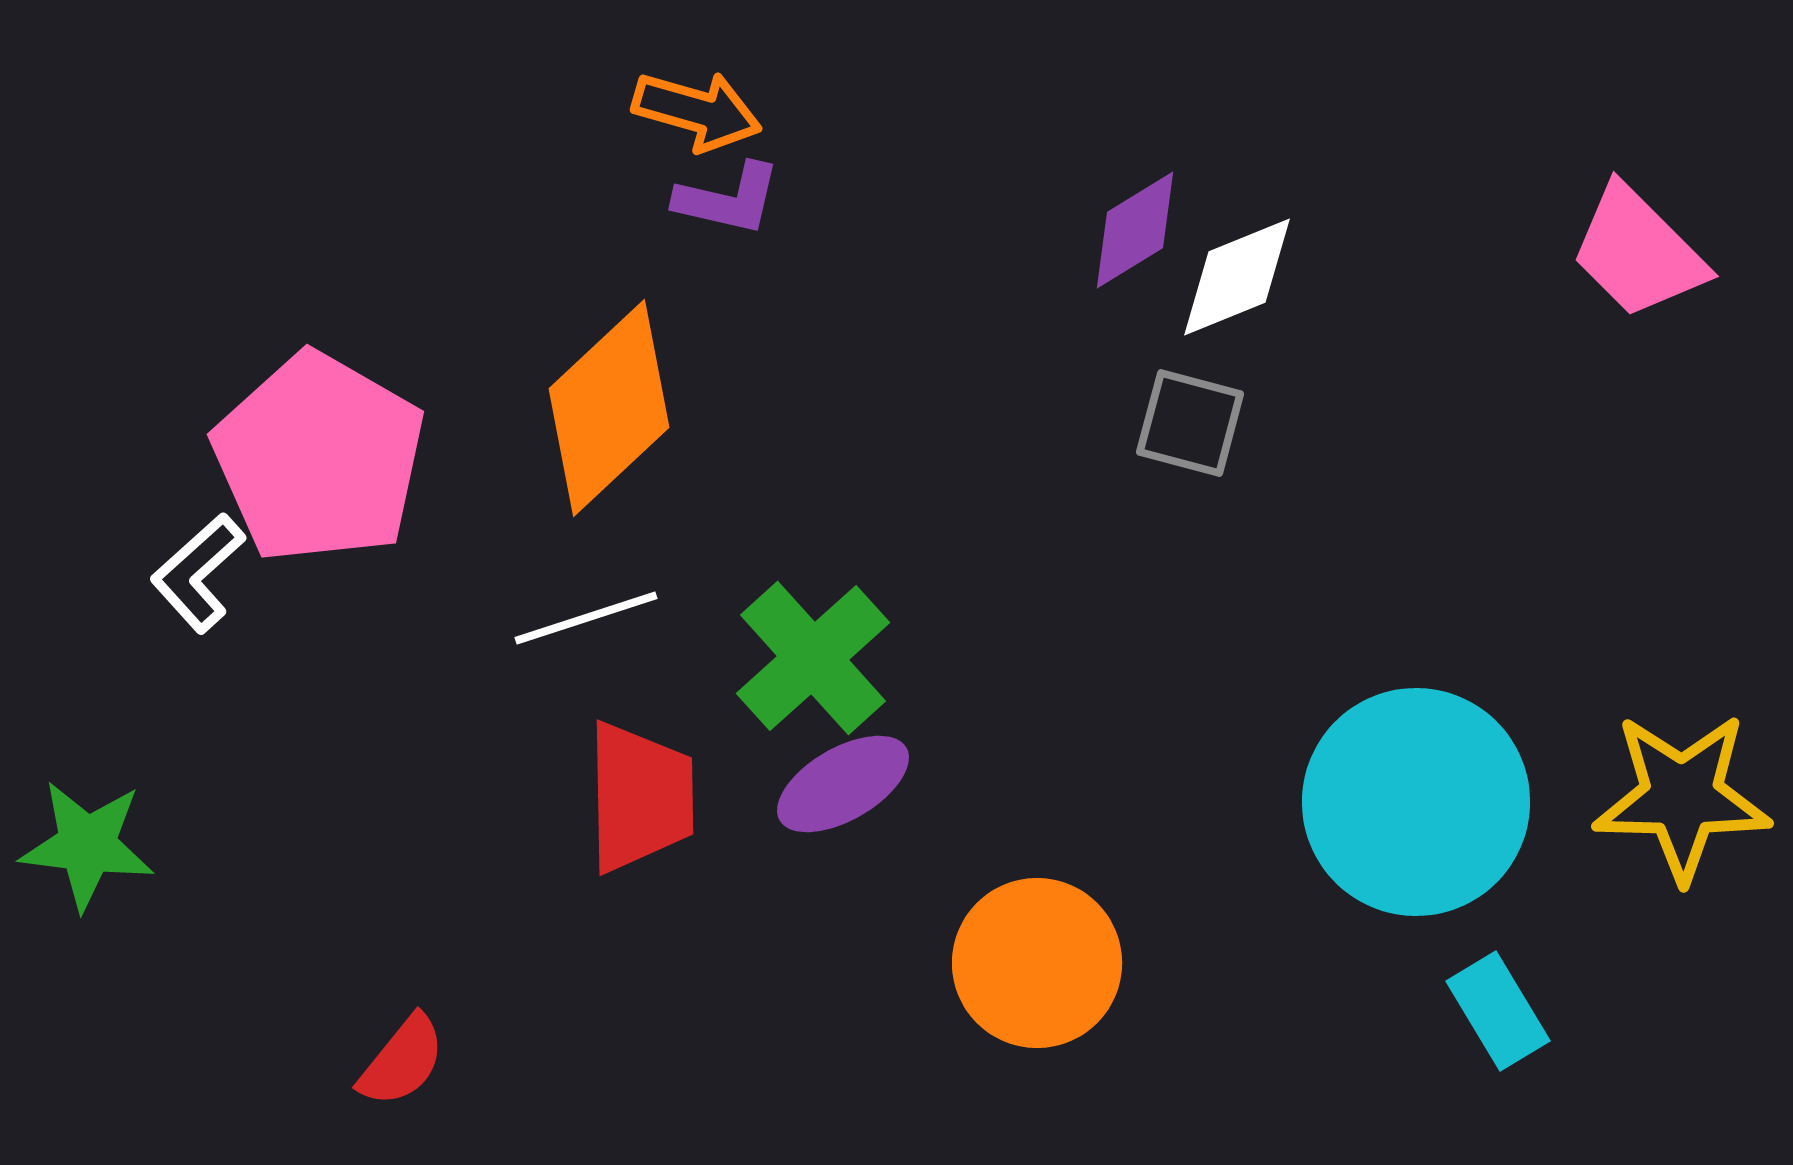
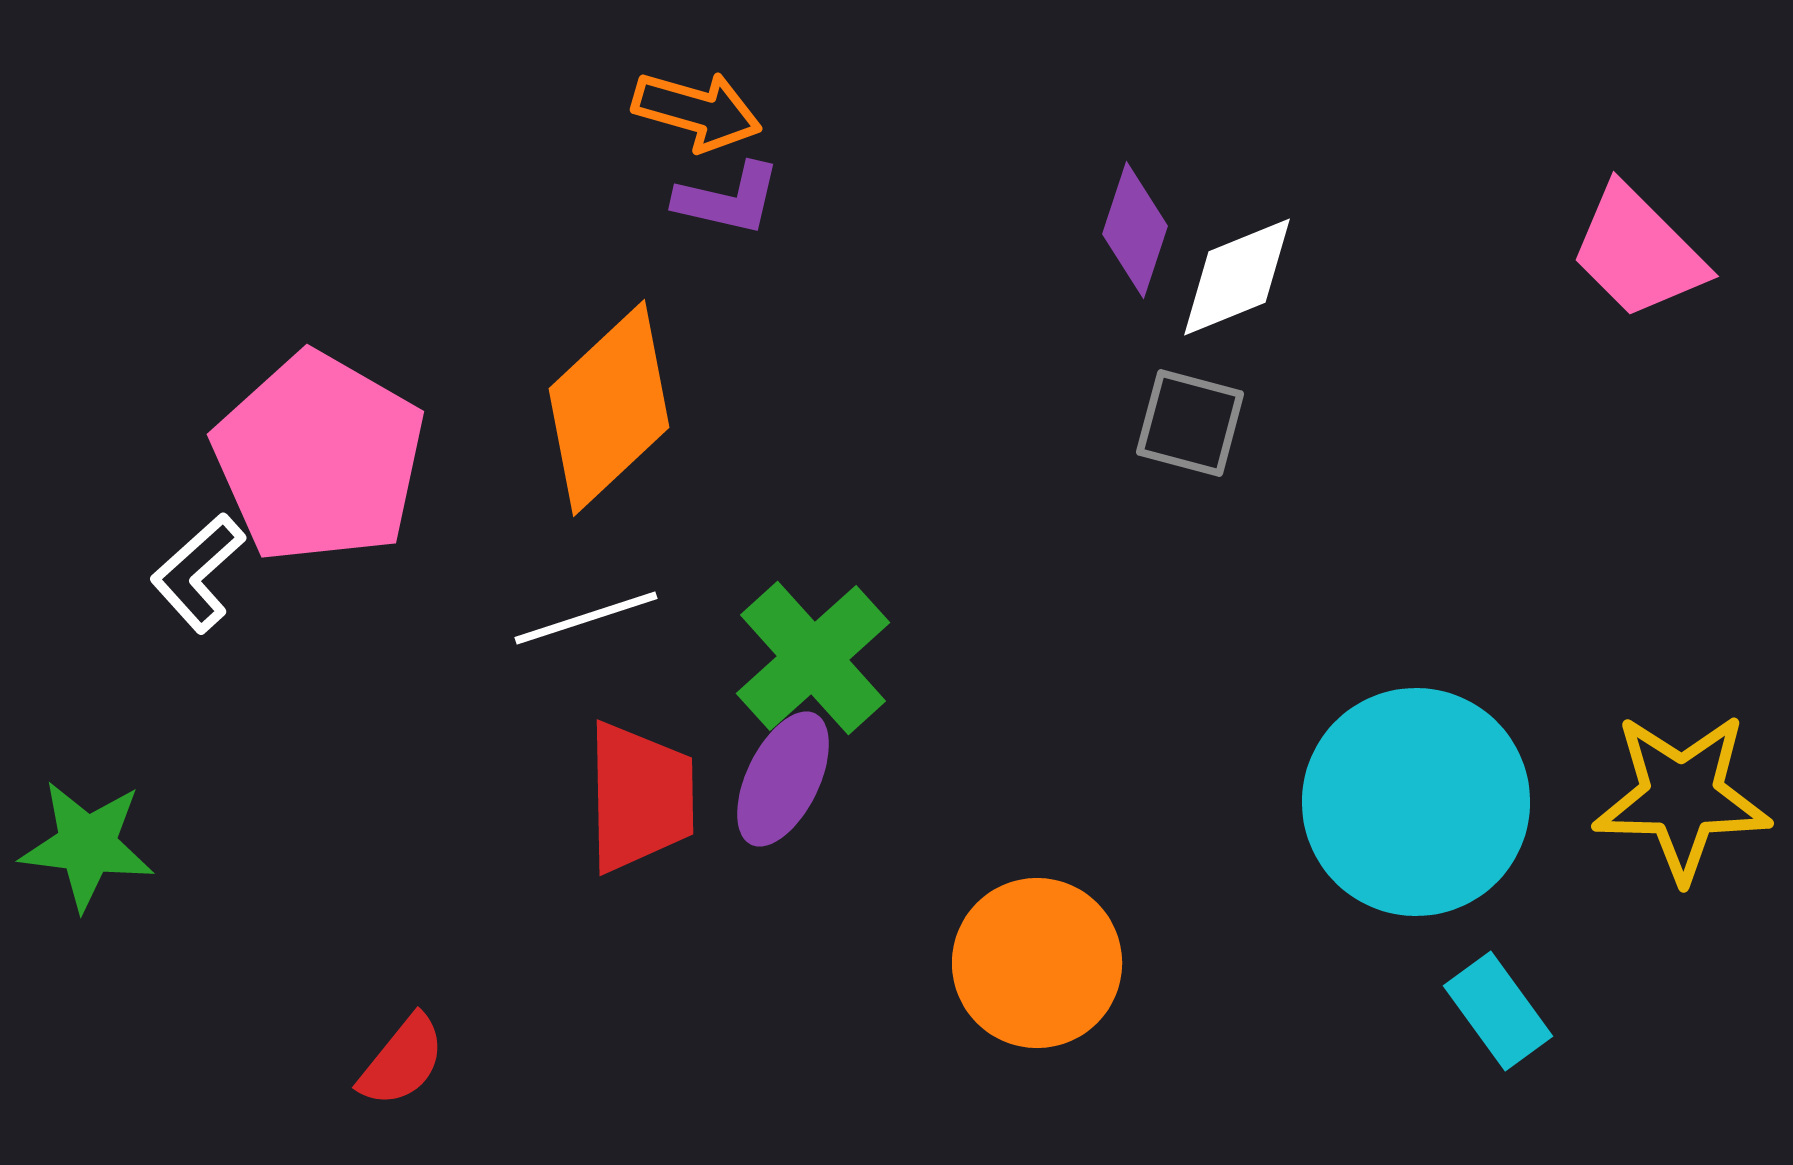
purple diamond: rotated 40 degrees counterclockwise
purple ellipse: moved 60 px left, 5 px up; rotated 34 degrees counterclockwise
cyan rectangle: rotated 5 degrees counterclockwise
